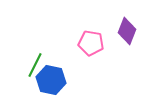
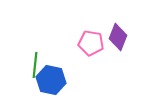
purple diamond: moved 9 px left, 6 px down
green line: rotated 20 degrees counterclockwise
